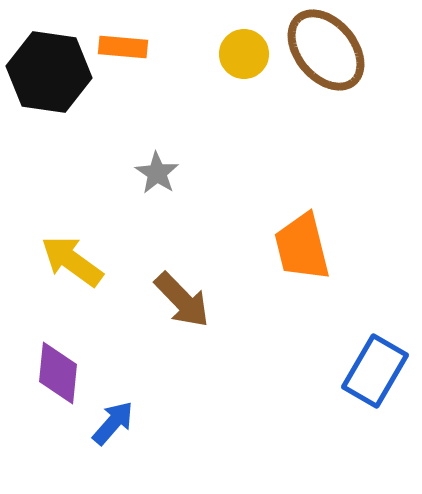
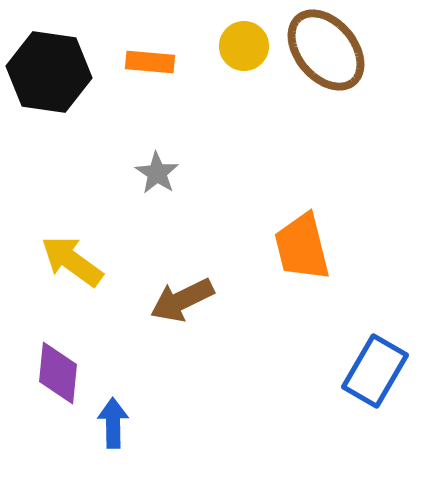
orange rectangle: moved 27 px right, 15 px down
yellow circle: moved 8 px up
brown arrow: rotated 108 degrees clockwise
blue arrow: rotated 42 degrees counterclockwise
